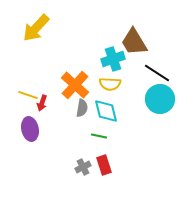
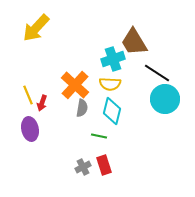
yellow line: rotated 48 degrees clockwise
cyan circle: moved 5 px right
cyan diamond: moved 6 px right; rotated 28 degrees clockwise
